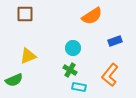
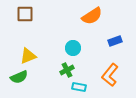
green cross: moved 3 px left; rotated 32 degrees clockwise
green semicircle: moved 5 px right, 3 px up
